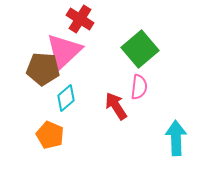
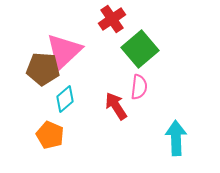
red cross: moved 32 px right; rotated 24 degrees clockwise
cyan diamond: moved 1 px left, 1 px down
